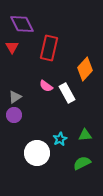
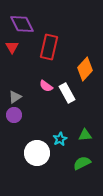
red rectangle: moved 1 px up
